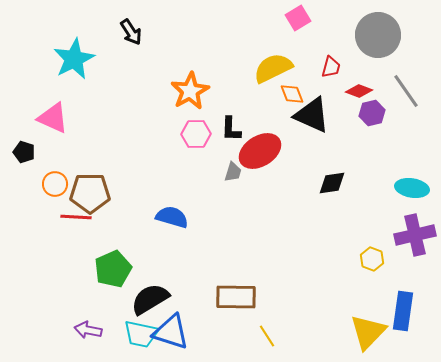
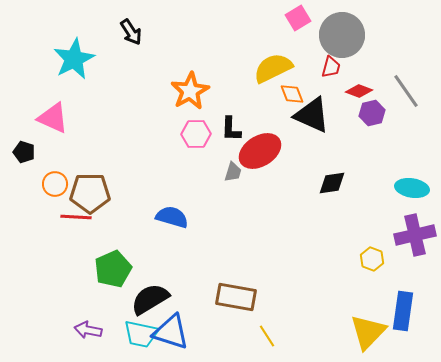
gray circle: moved 36 px left
brown rectangle: rotated 9 degrees clockwise
